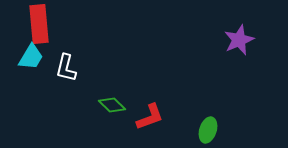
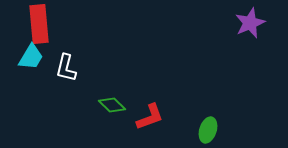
purple star: moved 11 px right, 17 px up
